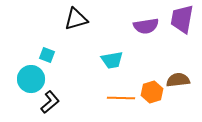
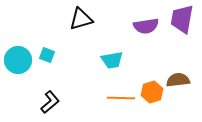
black triangle: moved 5 px right
cyan circle: moved 13 px left, 19 px up
